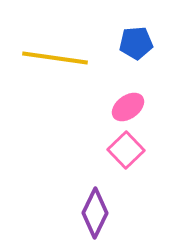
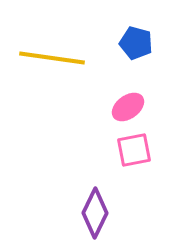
blue pentagon: rotated 20 degrees clockwise
yellow line: moved 3 px left
pink square: moved 8 px right; rotated 33 degrees clockwise
